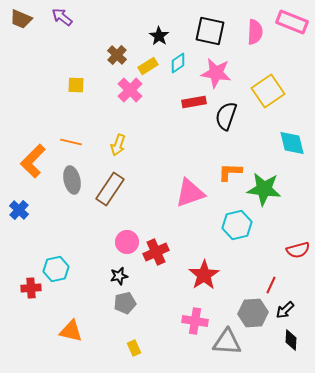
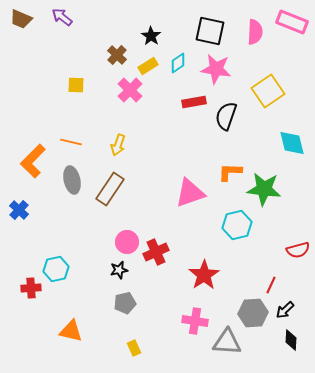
black star at (159, 36): moved 8 px left
pink star at (216, 73): moved 4 px up
black star at (119, 276): moved 6 px up
